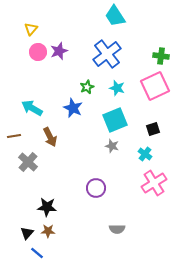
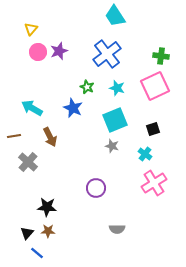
green star: rotated 24 degrees counterclockwise
